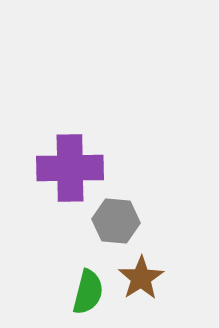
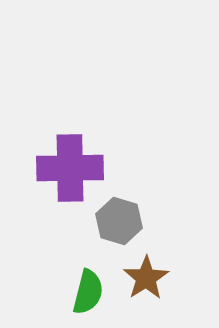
gray hexagon: moved 3 px right; rotated 12 degrees clockwise
brown star: moved 5 px right
